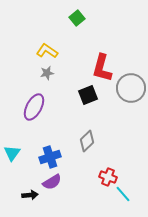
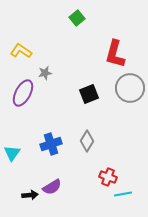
yellow L-shape: moved 26 px left
red L-shape: moved 13 px right, 14 px up
gray star: moved 2 px left
gray circle: moved 1 px left
black square: moved 1 px right, 1 px up
purple ellipse: moved 11 px left, 14 px up
gray diamond: rotated 15 degrees counterclockwise
blue cross: moved 1 px right, 13 px up
purple semicircle: moved 5 px down
cyan line: rotated 60 degrees counterclockwise
